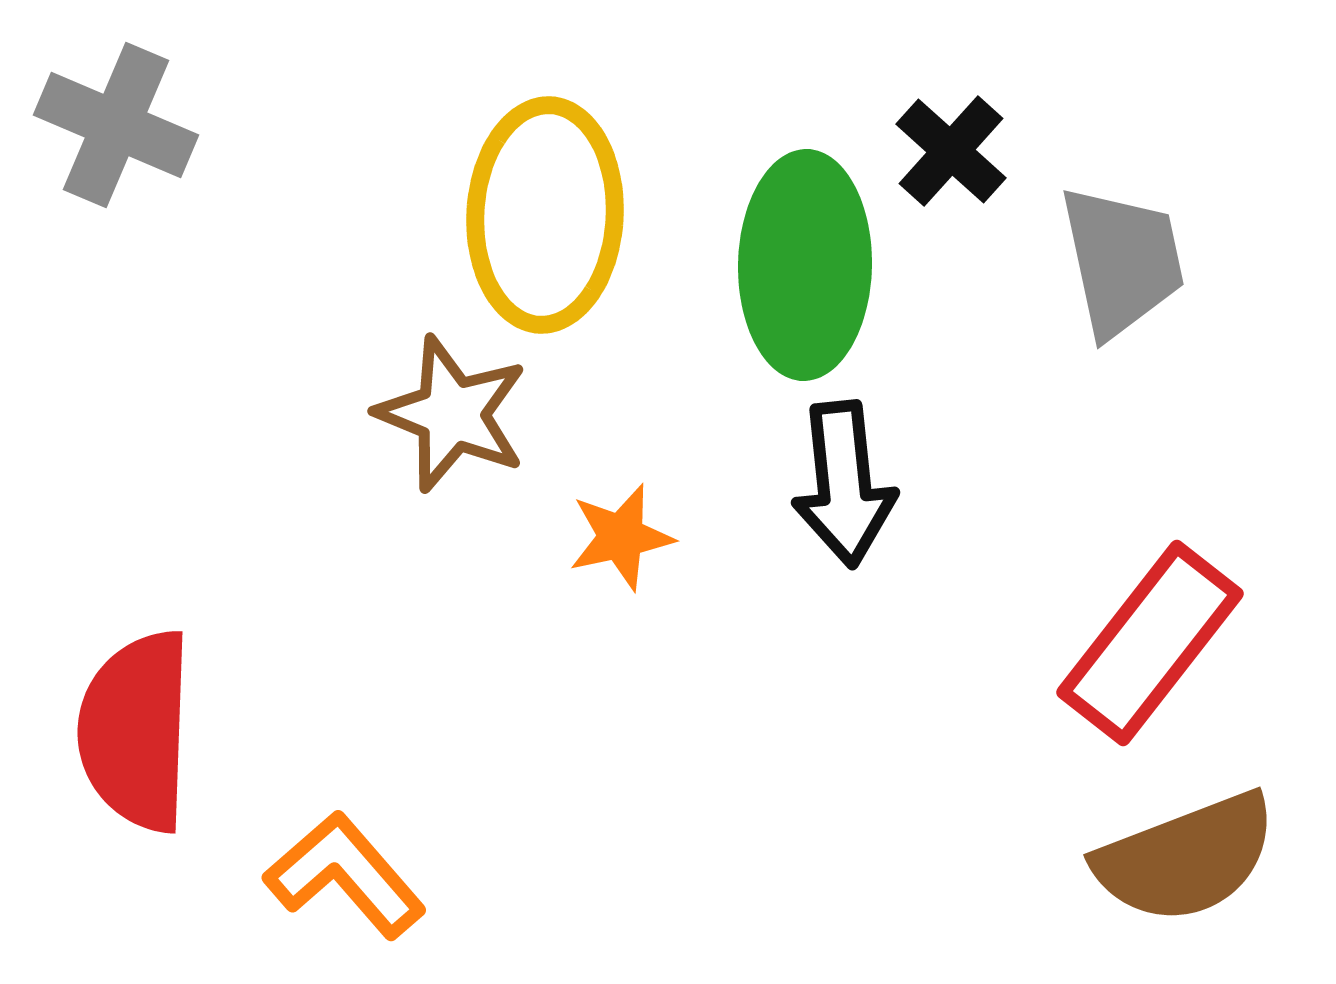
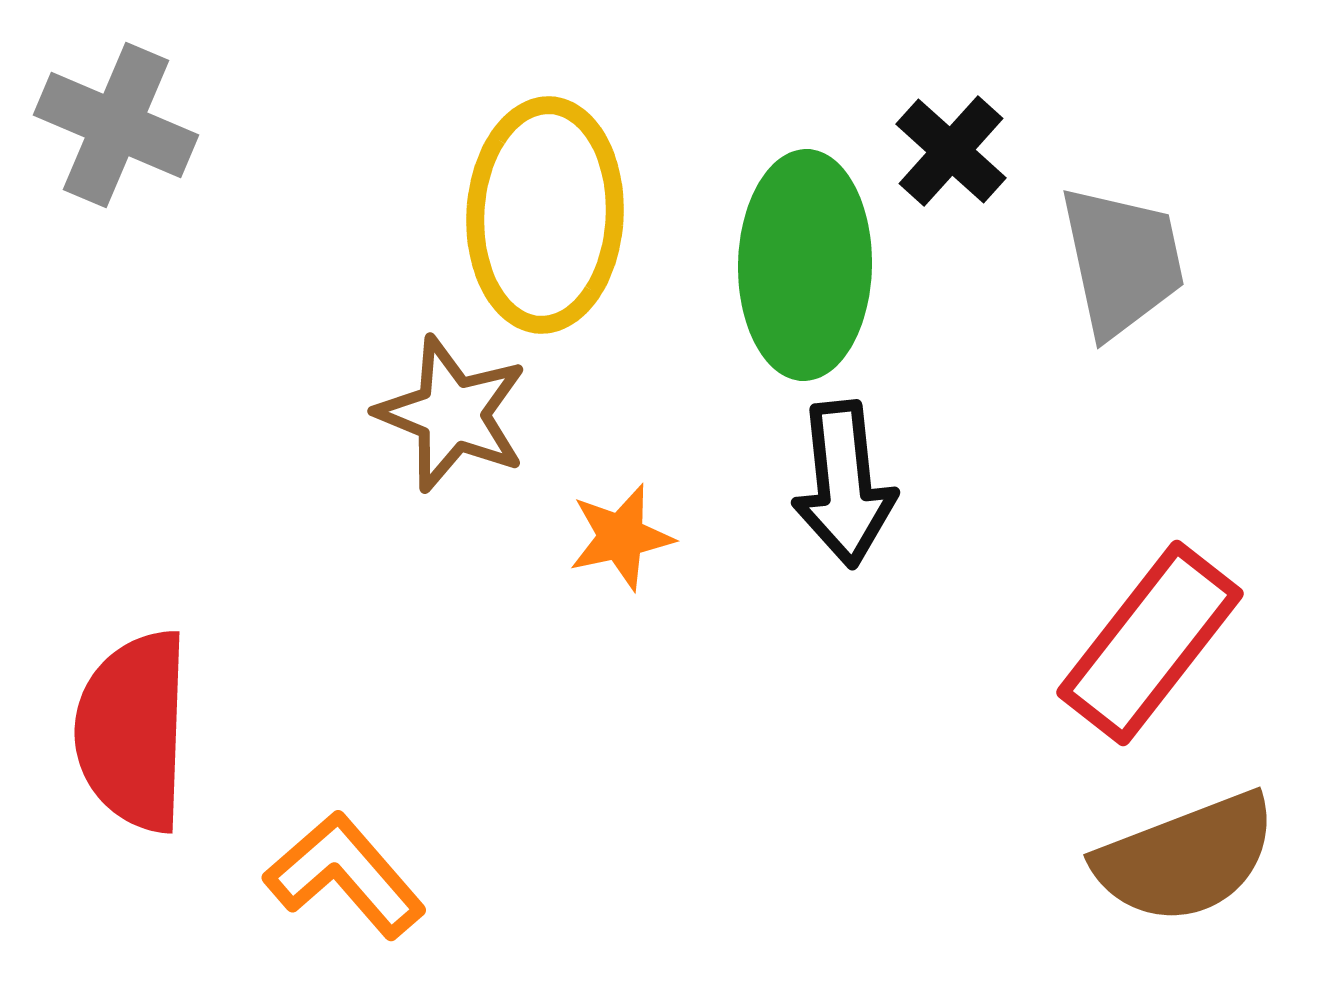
red semicircle: moved 3 px left
